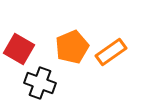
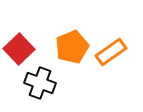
red square: rotated 16 degrees clockwise
